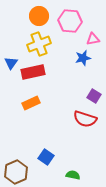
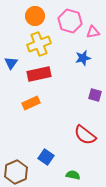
orange circle: moved 4 px left
pink hexagon: rotated 10 degrees clockwise
pink triangle: moved 7 px up
red rectangle: moved 6 px right, 2 px down
purple square: moved 1 px right, 1 px up; rotated 16 degrees counterclockwise
red semicircle: moved 16 px down; rotated 20 degrees clockwise
